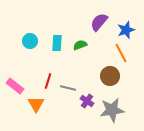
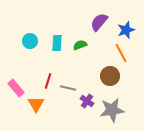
pink rectangle: moved 1 px right, 2 px down; rotated 12 degrees clockwise
